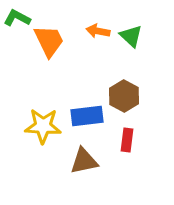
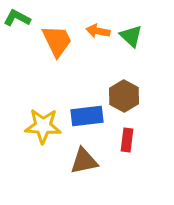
orange trapezoid: moved 8 px right
